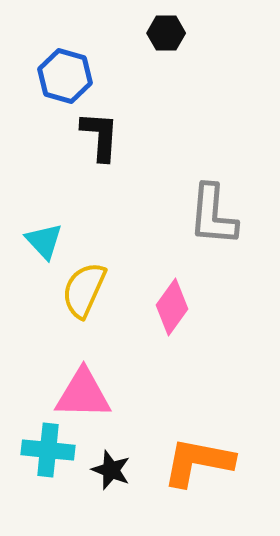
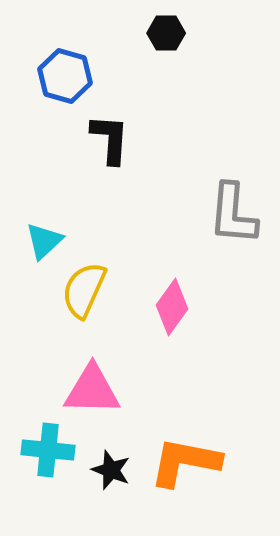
black L-shape: moved 10 px right, 3 px down
gray L-shape: moved 20 px right, 1 px up
cyan triangle: rotated 30 degrees clockwise
pink triangle: moved 9 px right, 4 px up
orange L-shape: moved 13 px left
